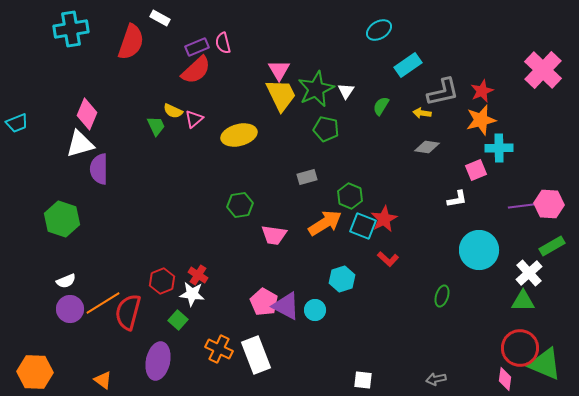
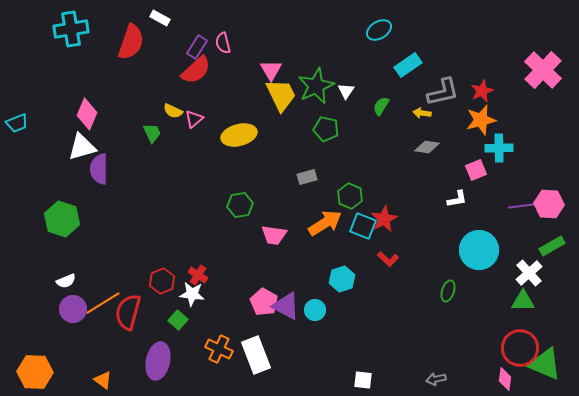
purple rectangle at (197, 47): rotated 35 degrees counterclockwise
pink triangle at (279, 70): moved 8 px left
green star at (316, 89): moved 3 px up
green trapezoid at (156, 126): moved 4 px left, 7 px down
white triangle at (80, 144): moved 2 px right, 3 px down
green ellipse at (442, 296): moved 6 px right, 5 px up
purple circle at (70, 309): moved 3 px right
